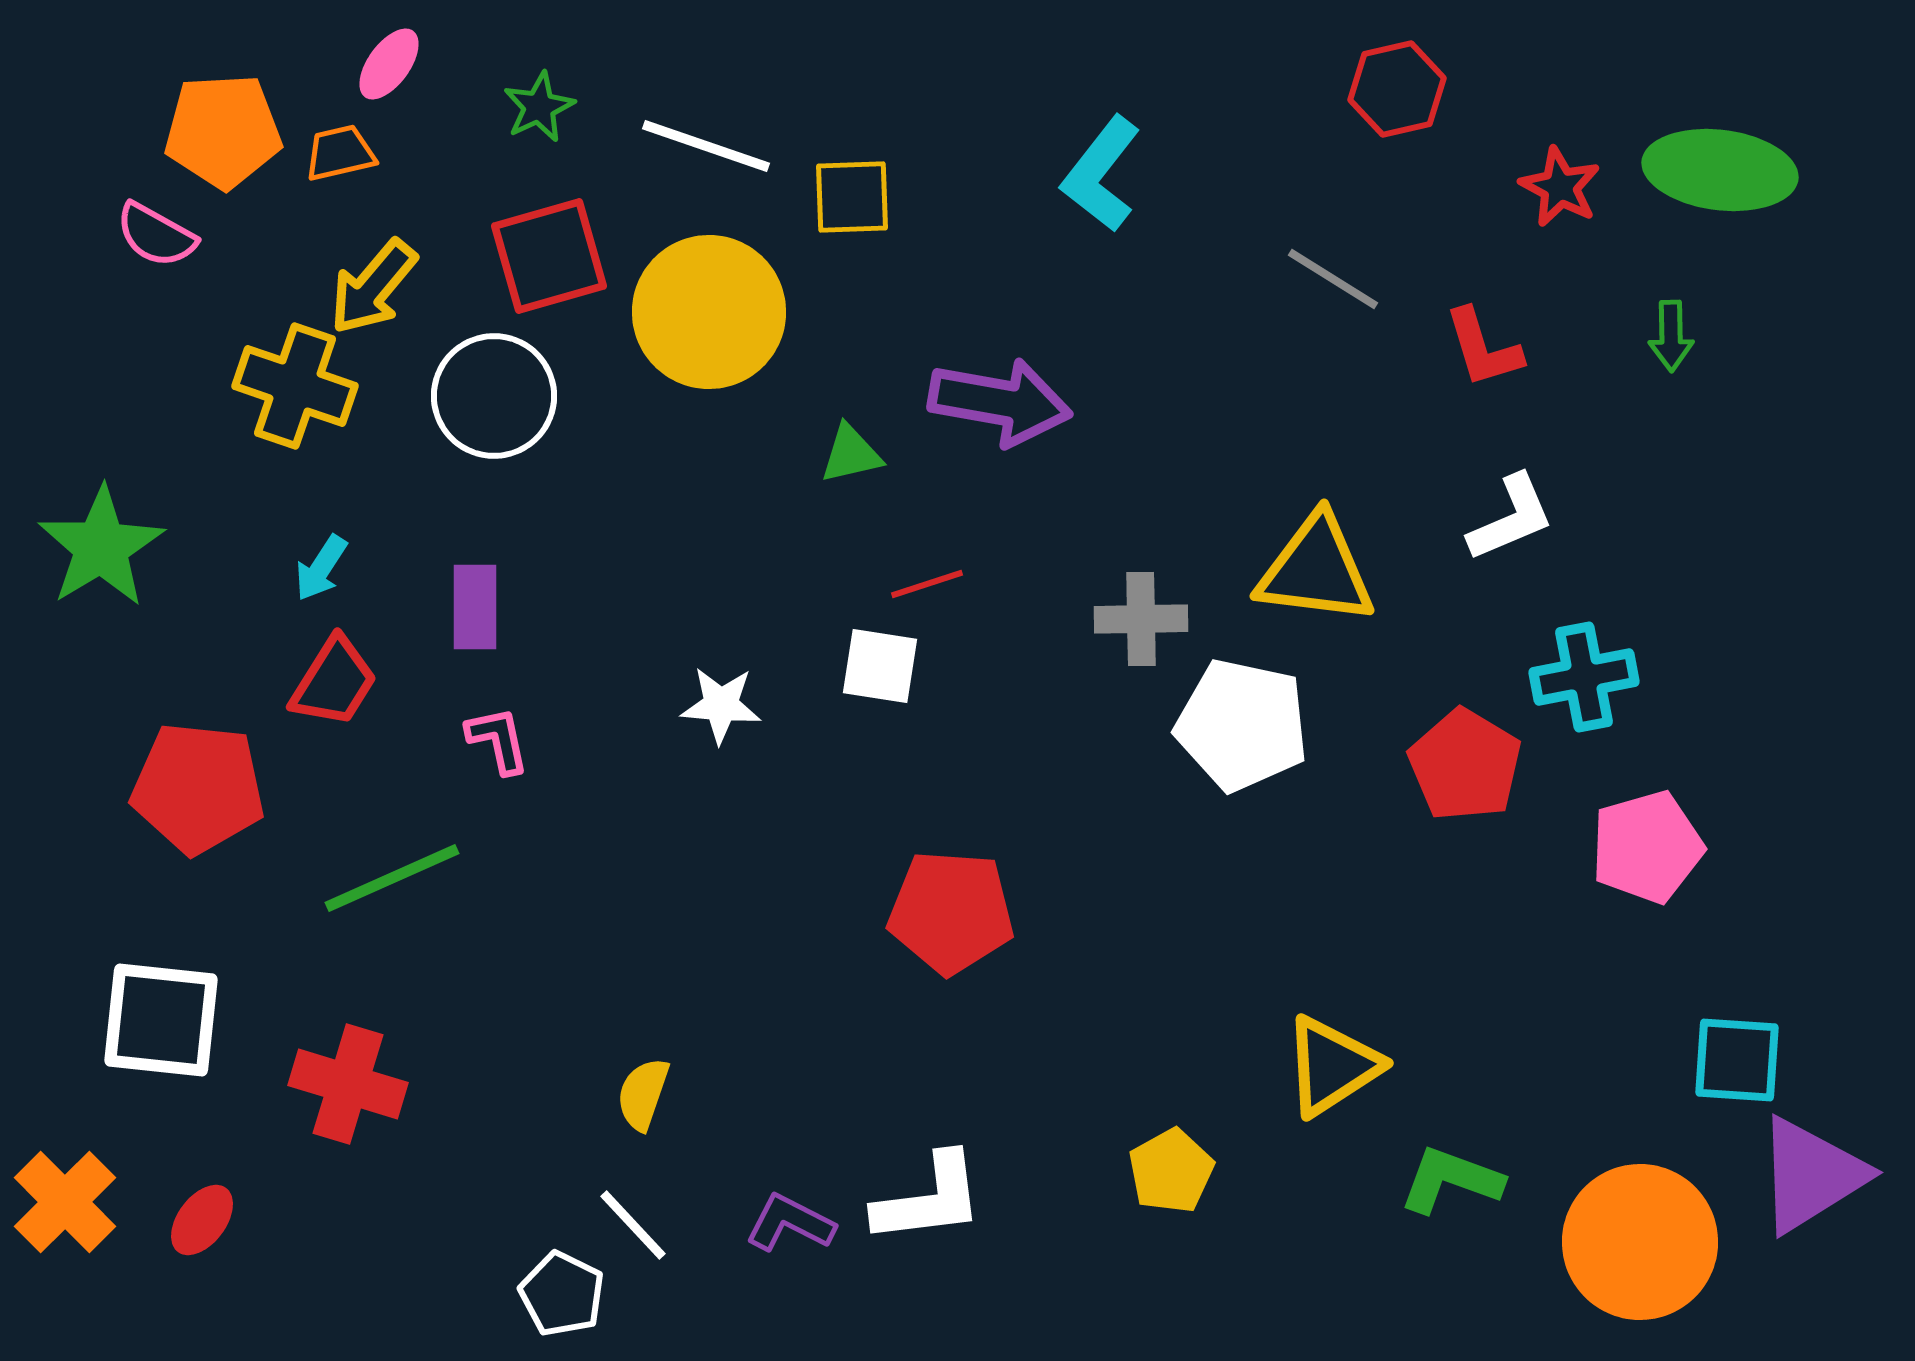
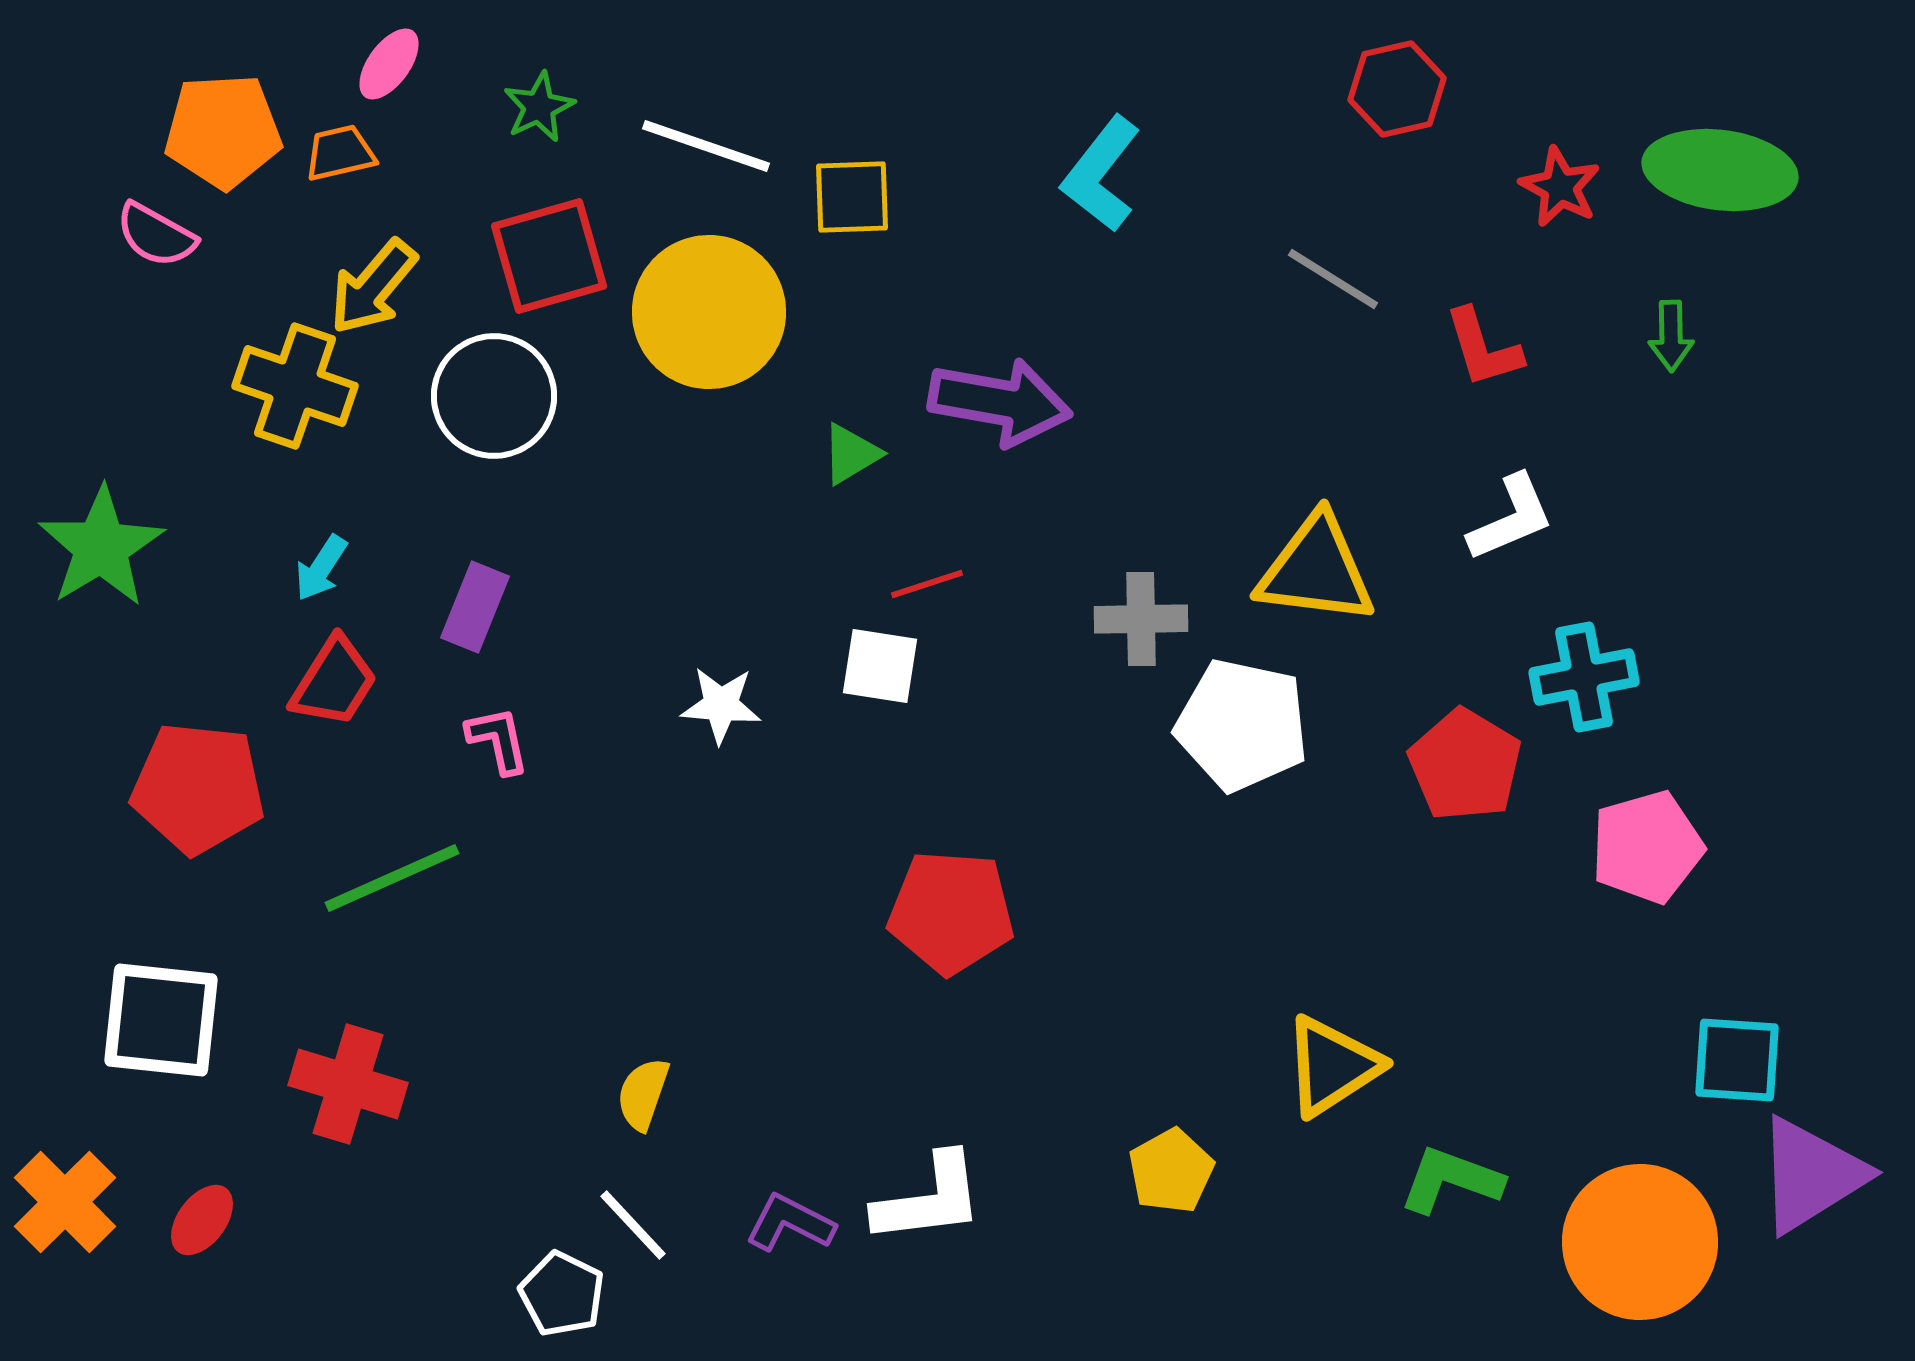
green triangle at (851, 454): rotated 18 degrees counterclockwise
purple rectangle at (475, 607): rotated 22 degrees clockwise
